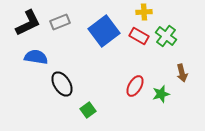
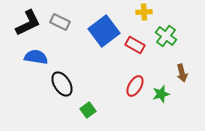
gray rectangle: rotated 48 degrees clockwise
red rectangle: moved 4 px left, 9 px down
